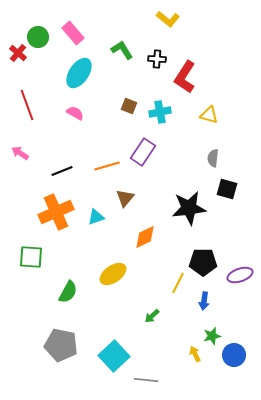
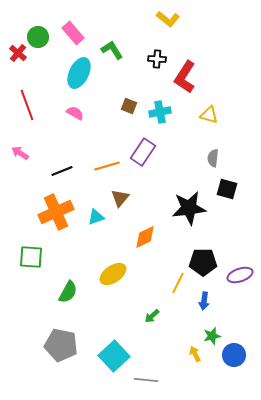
green L-shape: moved 10 px left
cyan ellipse: rotated 8 degrees counterclockwise
brown triangle: moved 5 px left
